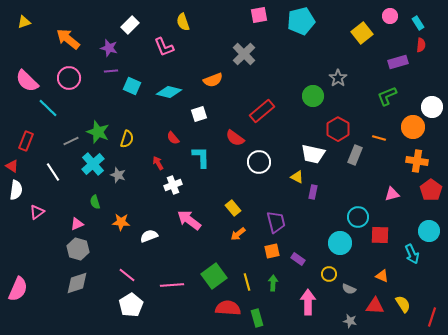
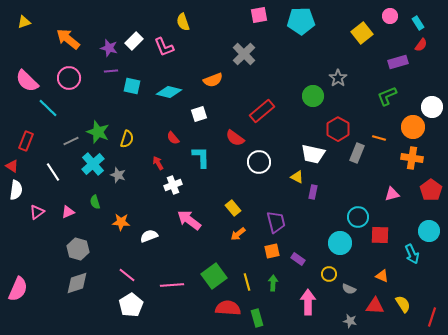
cyan pentagon at (301, 21): rotated 12 degrees clockwise
white rectangle at (130, 25): moved 4 px right, 16 px down
red semicircle at (421, 45): rotated 32 degrees clockwise
cyan square at (132, 86): rotated 12 degrees counterclockwise
gray rectangle at (355, 155): moved 2 px right, 2 px up
orange cross at (417, 161): moved 5 px left, 3 px up
pink triangle at (77, 224): moved 9 px left, 12 px up
